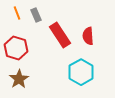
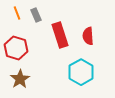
red rectangle: rotated 15 degrees clockwise
brown star: moved 1 px right
